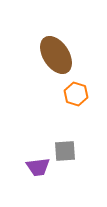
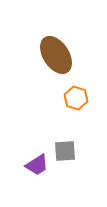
orange hexagon: moved 4 px down
purple trapezoid: moved 1 px left, 2 px up; rotated 25 degrees counterclockwise
